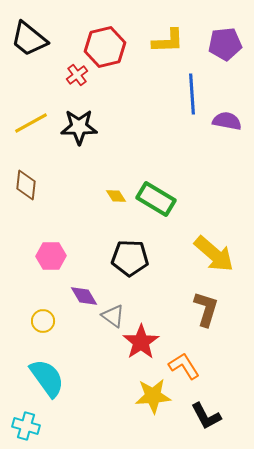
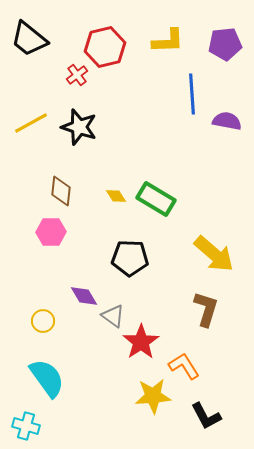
black star: rotated 18 degrees clockwise
brown diamond: moved 35 px right, 6 px down
pink hexagon: moved 24 px up
